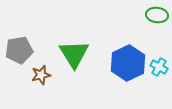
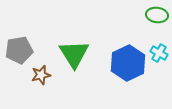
cyan cross: moved 14 px up
